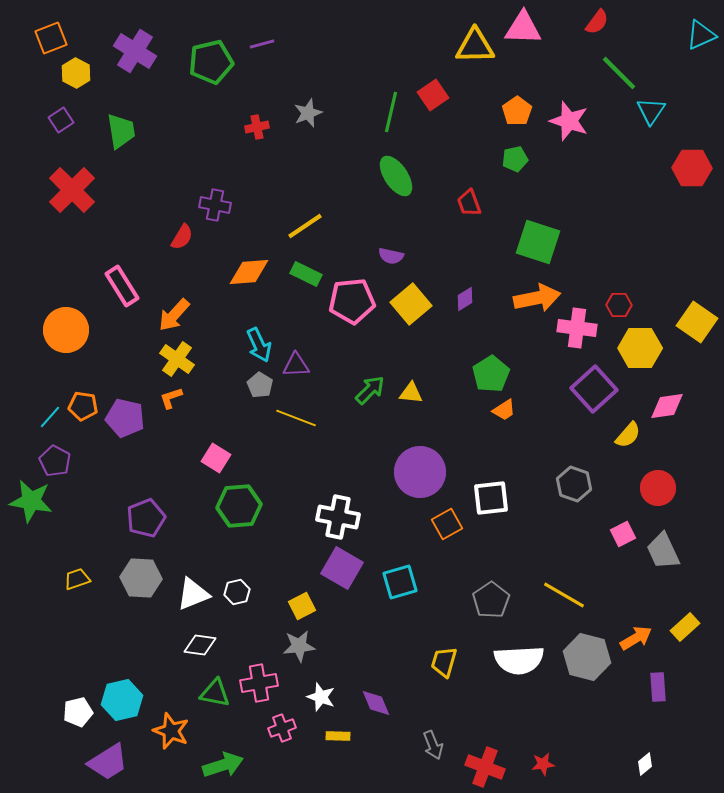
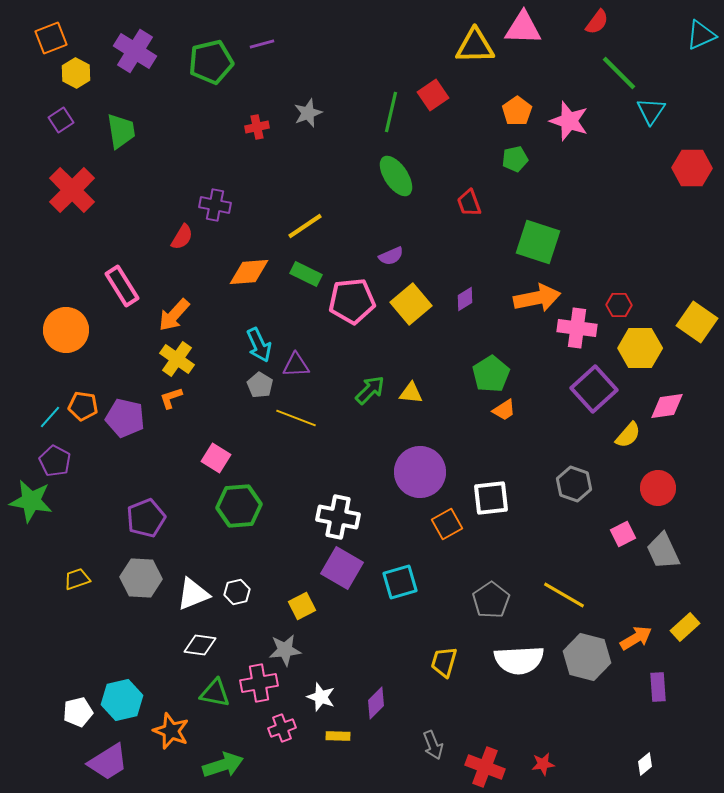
purple semicircle at (391, 256): rotated 35 degrees counterclockwise
gray star at (299, 646): moved 14 px left, 4 px down
purple diamond at (376, 703): rotated 68 degrees clockwise
